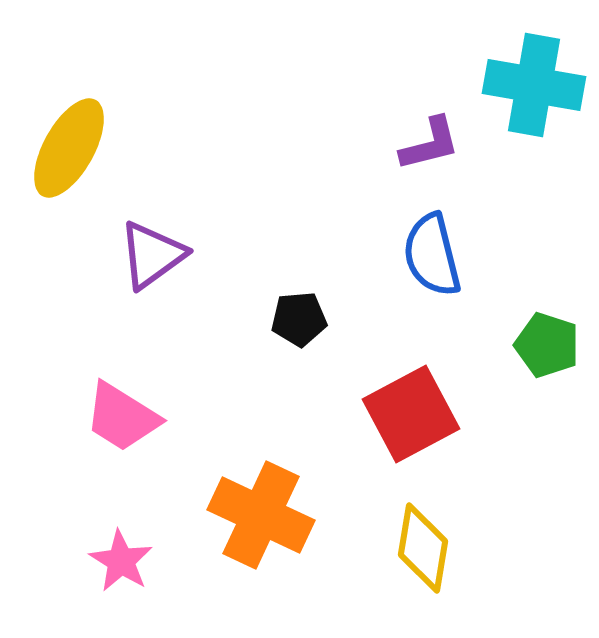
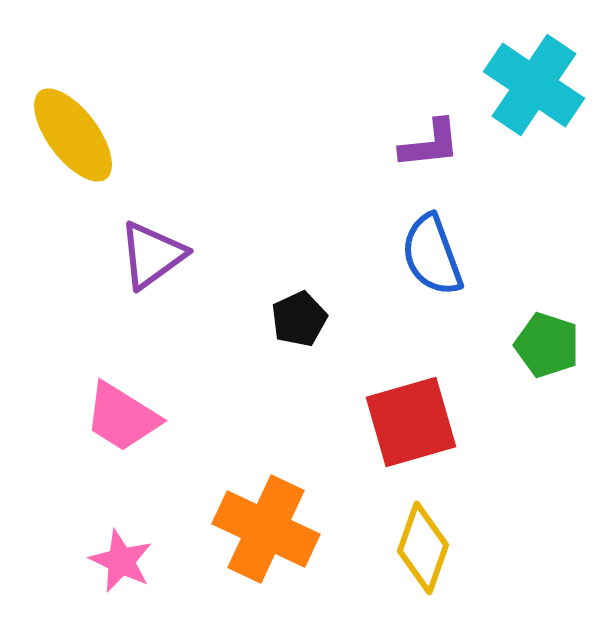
cyan cross: rotated 24 degrees clockwise
purple L-shape: rotated 8 degrees clockwise
yellow ellipse: moved 4 px right, 13 px up; rotated 66 degrees counterclockwise
blue semicircle: rotated 6 degrees counterclockwise
black pentagon: rotated 20 degrees counterclockwise
red square: moved 8 px down; rotated 12 degrees clockwise
orange cross: moved 5 px right, 14 px down
yellow diamond: rotated 10 degrees clockwise
pink star: rotated 6 degrees counterclockwise
